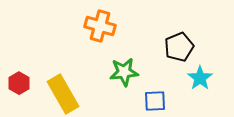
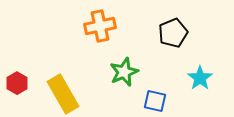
orange cross: rotated 28 degrees counterclockwise
black pentagon: moved 6 px left, 14 px up
green star: rotated 16 degrees counterclockwise
red hexagon: moved 2 px left
blue square: rotated 15 degrees clockwise
